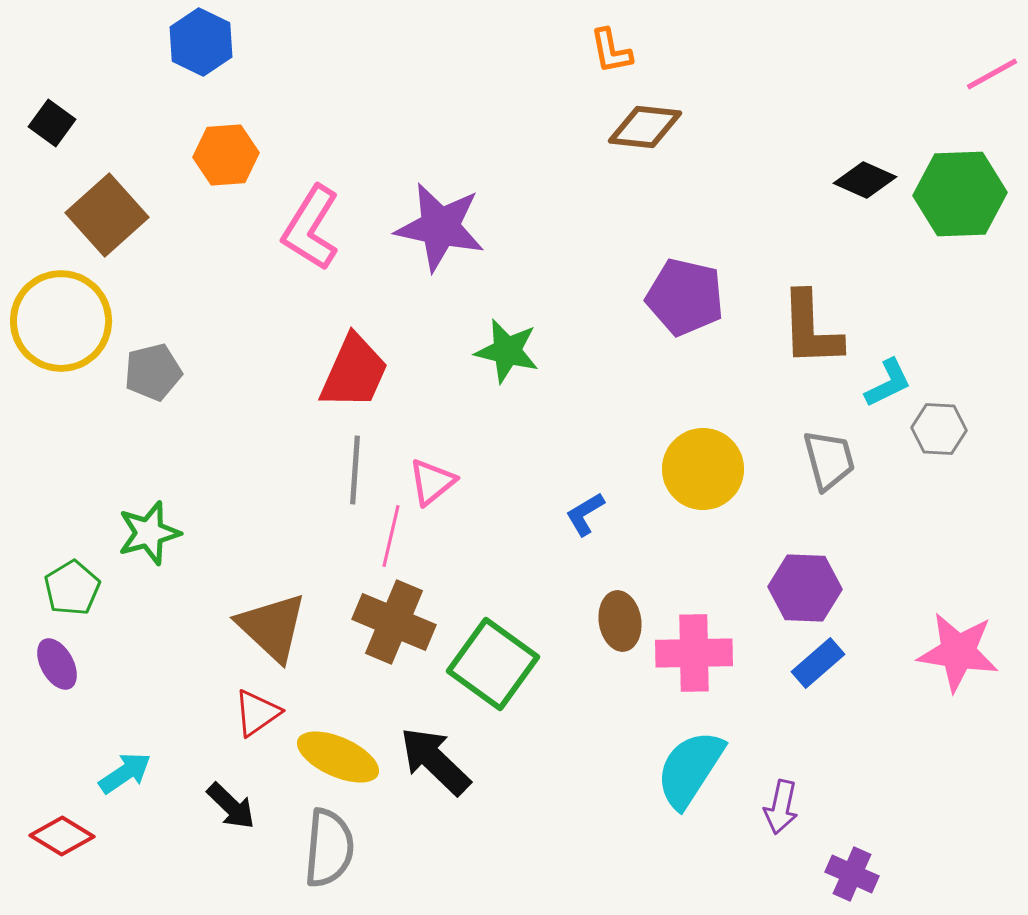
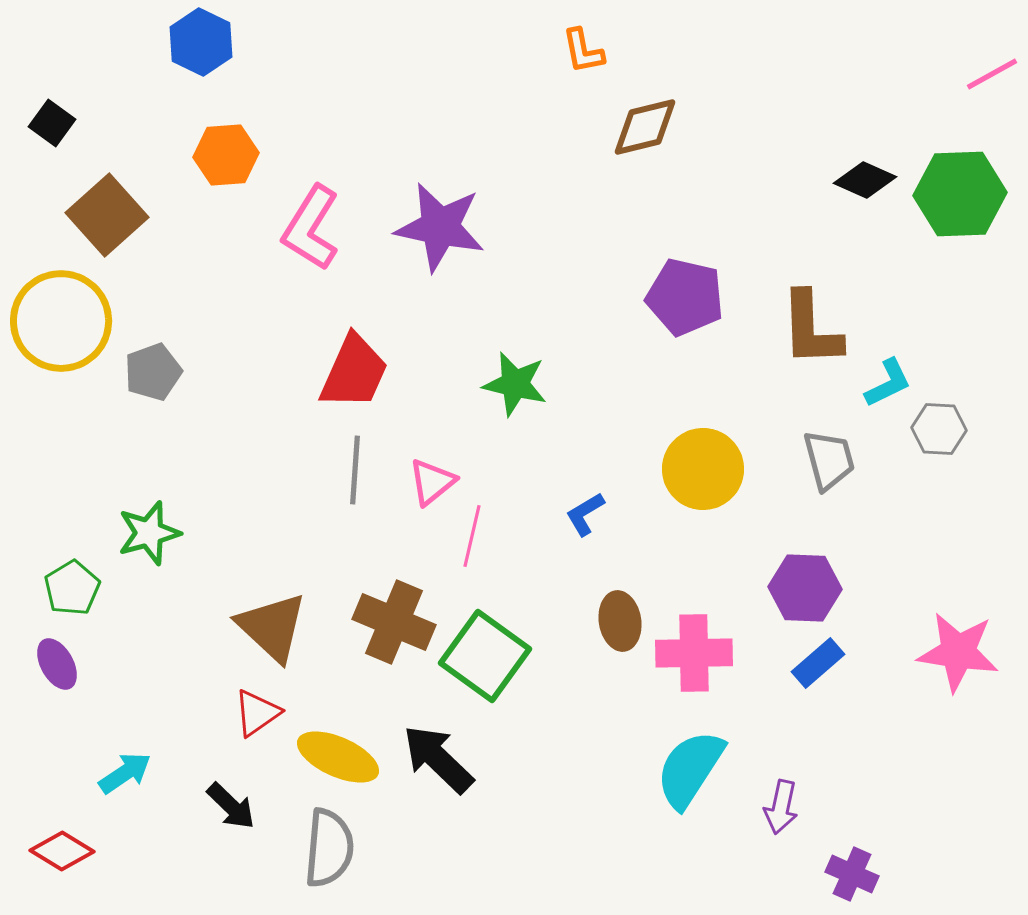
orange L-shape at (611, 51): moved 28 px left
brown diamond at (645, 127): rotated 20 degrees counterclockwise
green star at (507, 351): moved 8 px right, 33 px down
gray pentagon at (153, 372): rotated 6 degrees counterclockwise
pink line at (391, 536): moved 81 px right
green square at (493, 664): moved 8 px left, 8 px up
black arrow at (435, 761): moved 3 px right, 2 px up
red diamond at (62, 836): moved 15 px down
